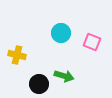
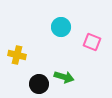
cyan circle: moved 6 px up
green arrow: moved 1 px down
